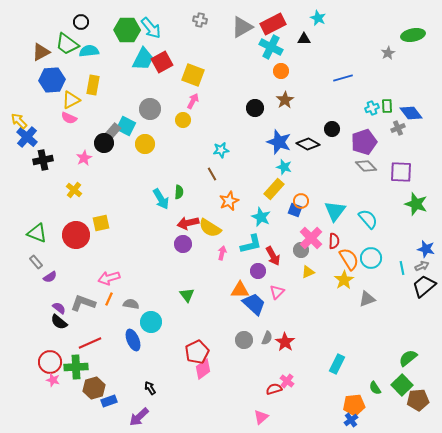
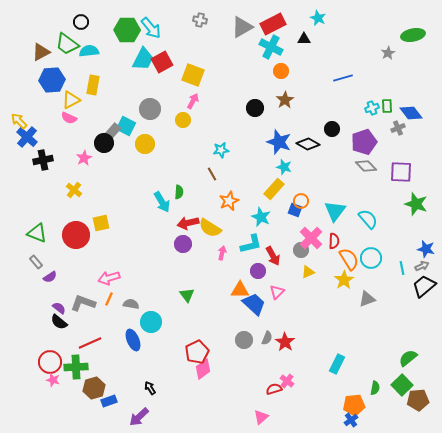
cyan arrow at (161, 199): moved 1 px right, 3 px down
green semicircle at (375, 388): rotated 136 degrees counterclockwise
